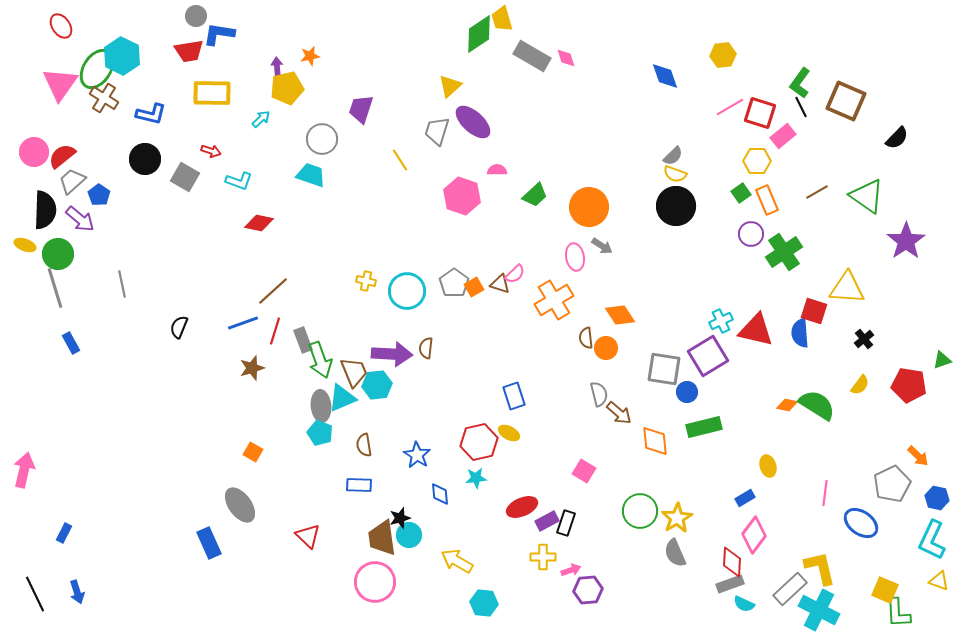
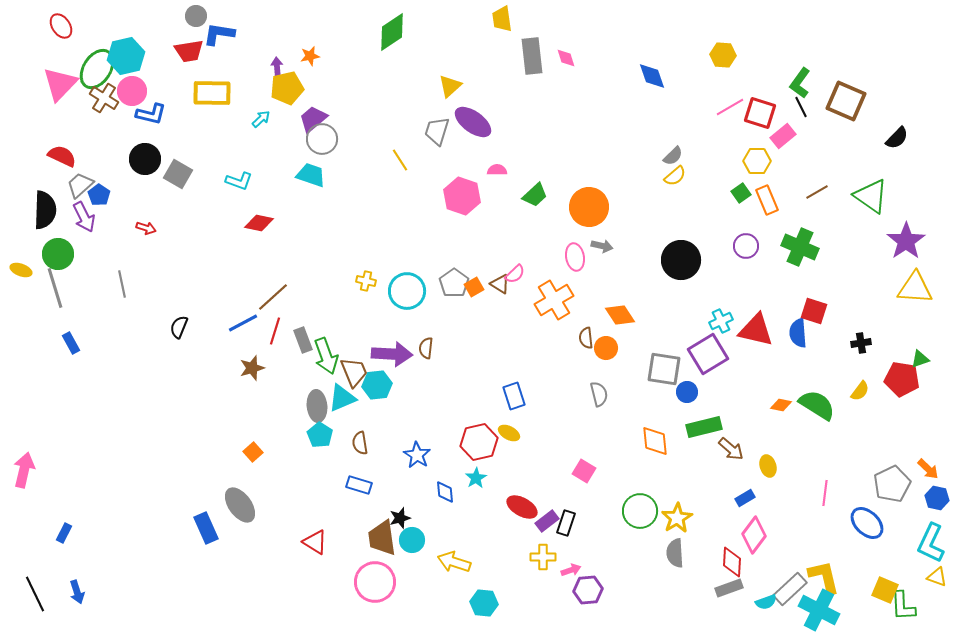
yellow trapezoid at (502, 19): rotated 8 degrees clockwise
green diamond at (479, 34): moved 87 px left, 2 px up
yellow hexagon at (723, 55): rotated 10 degrees clockwise
cyan hexagon at (122, 56): moved 4 px right; rotated 21 degrees clockwise
gray rectangle at (532, 56): rotated 54 degrees clockwise
blue diamond at (665, 76): moved 13 px left
pink triangle at (60, 84): rotated 9 degrees clockwise
purple trapezoid at (361, 109): moved 48 px left, 10 px down; rotated 32 degrees clockwise
purple ellipse at (473, 122): rotated 6 degrees counterclockwise
red arrow at (211, 151): moved 65 px left, 77 px down
pink circle at (34, 152): moved 98 px right, 61 px up
red semicircle at (62, 156): rotated 64 degrees clockwise
yellow semicircle at (675, 174): moved 2 px down; rotated 60 degrees counterclockwise
gray square at (185, 177): moved 7 px left, 3 px up
gray trapezoid at (72, 181): moved 8 px right, 4 px down
green triangle at (867, 196): moved 4 px right
black circle at (676, 206): moved 5 px right, 54 px down
purple arrow at (80, 219): moved 4 px right, 2 px up; rotated 24 degrees clockwise
purple circle at (751, 234): moved 5 px left, 12 px down
yellow ellipse at (25, 245): moved 4 px left, 25 px down
gray arrow at (602, 246): rotated 20 degrees counterclockwise
green cross at (784, 252): moved 16 px right, 5 px up; rotated 33 degrees counterclockwise
brown triangle at (500, 284): rotated 15 degrees clockwise
yellow triangle at (847, 288): moved 68 px right
brown line at (273, 291): moved 6 px down
blue line at (243, 323): rotated 8 degrees counterclockwise
blue semicircle at (800, 333): moved 2 px left
black cross at (864, 339): moved 3 px left, 4 px down; rotated 30 degrees clockwise
purple square at (708, 356): moved 2 px up
green arrow at (320, 360): moved 6 px right, 4 px up
green triangle at (942, 360): moved 22 px left, 1 px up
yellow semicircle at (860, 385): moved 6 px down
red pentagon at (909, 385): moved 7 px left, 6 px up
orange diamond at (787, 405): moved 6 px left
gray ellipse at (321, 406): moved 4 px left
brown arrow at (619, 413): moved 112 px right, 36 px down
cyan pentagon at (320, 433): moved 2 px down; rotated 10 degrees clockwise
brown semicircle at (364, 445): moved 4 px left, 2 px up
orange square at (253, 452): rotated 18 degrees clockwise
orange arrow at (918, 456): moved 10 px right, 13 px down
cyan star at (476, 478): rotated 25 degrees counterclockwise
blue rectangle at (359, 485): rotated 15 degrees clockwise
blue diamond at (440, 494): moved 5 px right, 2 px up
red ellipse at (522, 507): rotated 52 degrees clockwise
purple rectangle at (547, 521): rotated 10 degrees counterclockwise
blue ellipse at (861, 523): moved 6 px right; rotated 8 degrees clockwise
cyan circle at (409, 535): moved 3 px right, 5 px down
red triangle at (308, 536): moved 7 px right, 6 px down; rotated 12 degrees counterclockwise
cyan L-shape at (932, 540): moved 1 px left, 3 px down
blue rectangle at (209, 543): moved 3 px left, 15 px up
gray semicircle at (675, 553): rotated 20 degrees clockwise
yellow arrow at (457, 561): moved 3 px left, 1 px down; rotated 12 degrees counterclockwise
yellow L-shape at (820, 568): moved 4 px right, 9 px down
yellow triangle at (939, 581): moved 2 px left, 4 px up
gray rectangle at (730, 584): moved 1 px left, 4 px down
cyan semicircle at (744, 604): moved 22 px right, 2 px up; rotated 45 degrees counterclockwise
green L-shape at (898, 613): moved 5 px right, 7 px up
